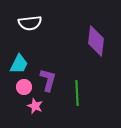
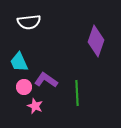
white semicircle: moved 1 px left, 1 px up
purple diamond: rotated 12 degrees clockwise
cyan trapezoid: moved 2 px up; rotated 130 degrees clockwise
purple L-shape: moved 2 px left; rotated 70 degrees counterclockwise
